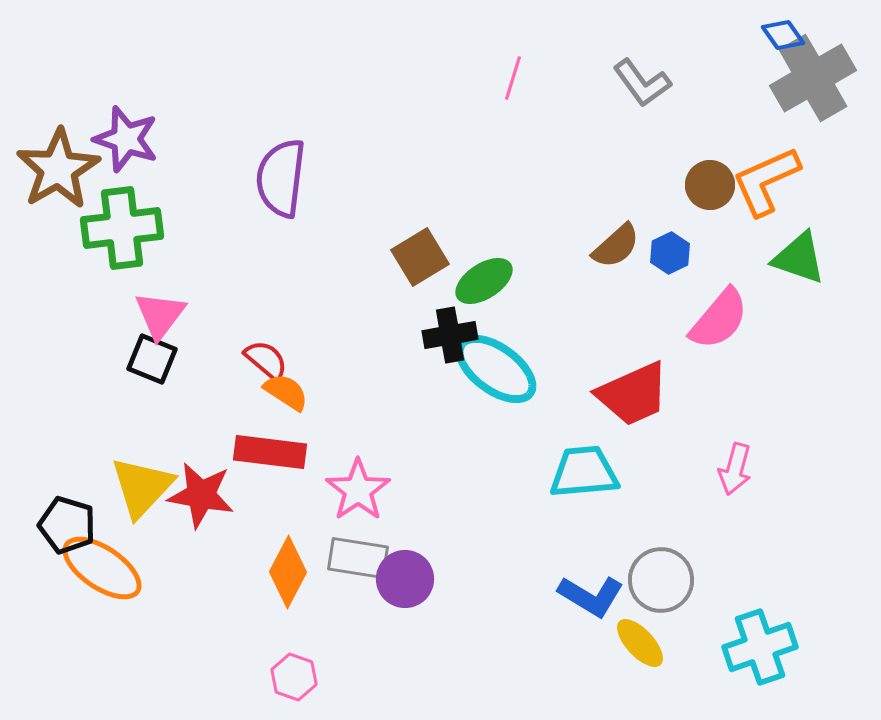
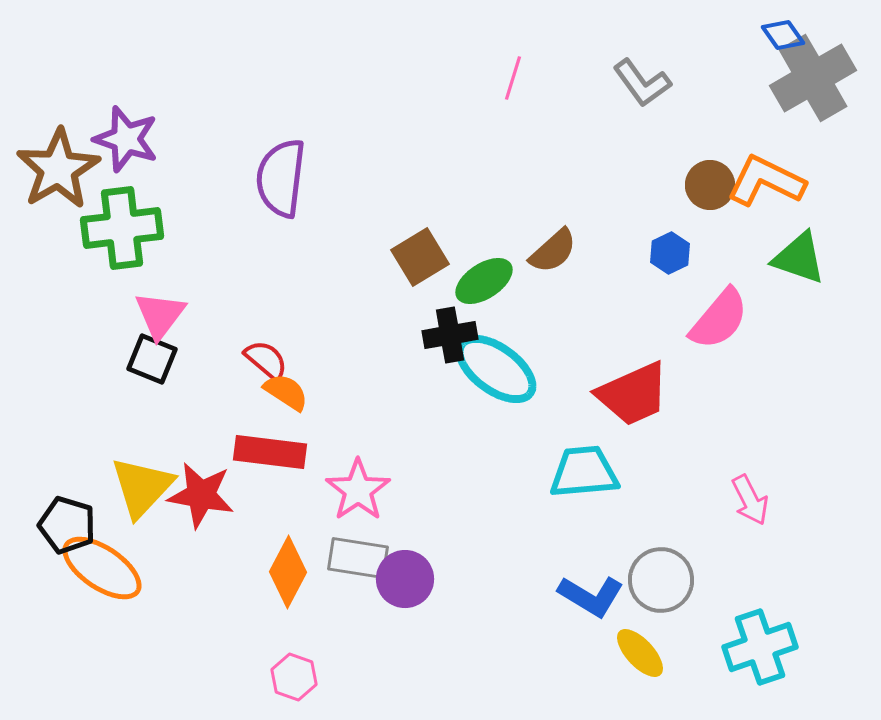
orange L-shape: rotated 50 degrees clockwise
brown semicircle: moved 63 px left, 5 px down
pink arrow: moved 15 px right, 31 px down; rotated 42 degrees counterclockwise
yellow ellipse: moved 10 px down
